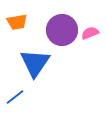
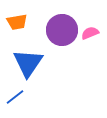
blue triangle: moved 7 px left
